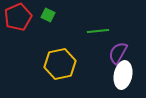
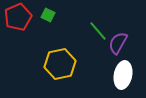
green line: rotated 55 degrees clockwise
purple semicircle: moved 10 px up
